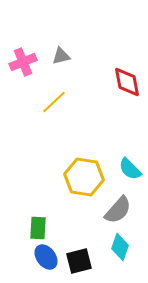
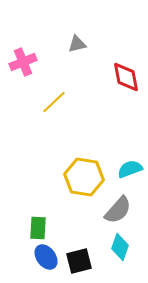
gray triangle: moved 16 px right, 12 px up
red diamond: moved 1 px left, 5 px up
cyan semicircle: rotated 115 degrees clockwise
